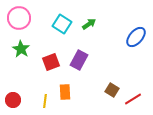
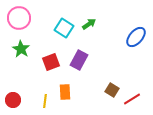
cyan square: moved 2 px right, 4 px down
red line: moved 1 px left
